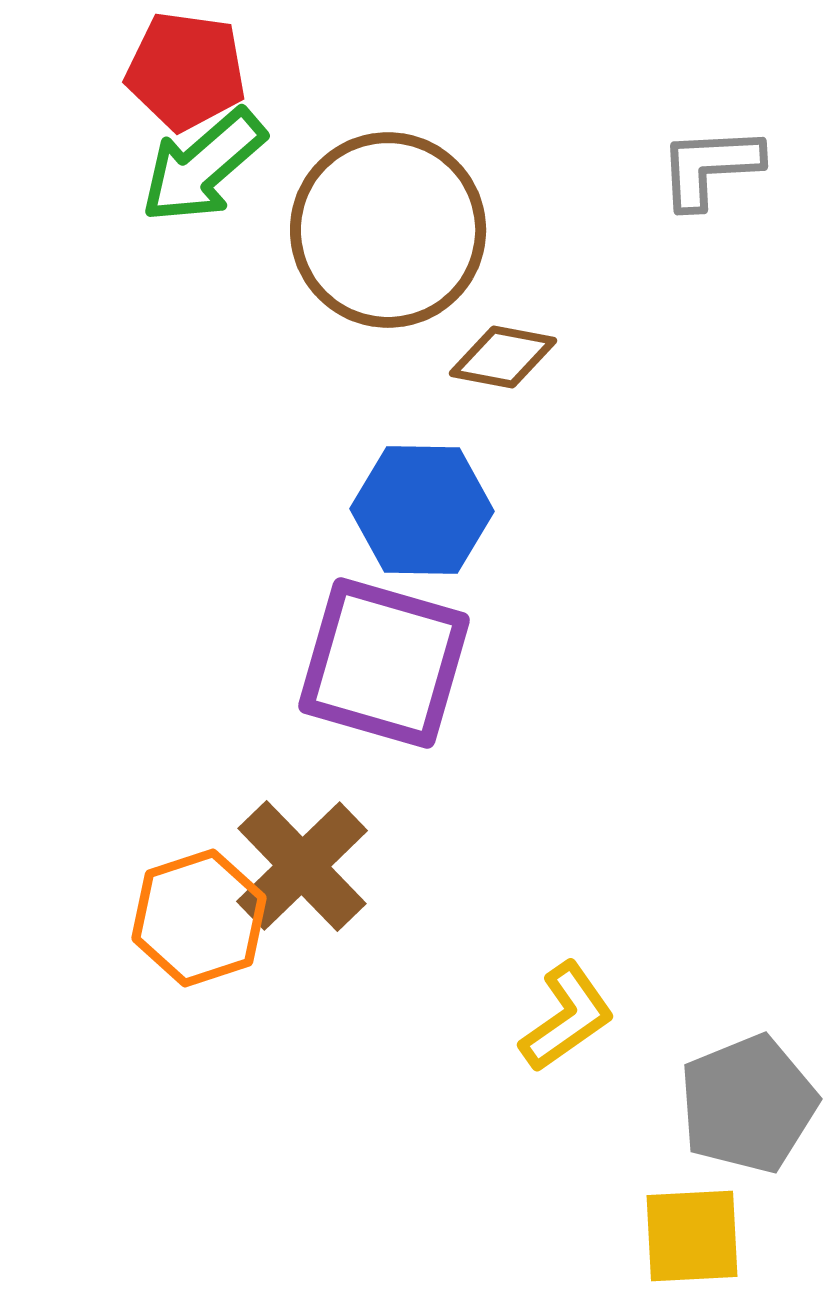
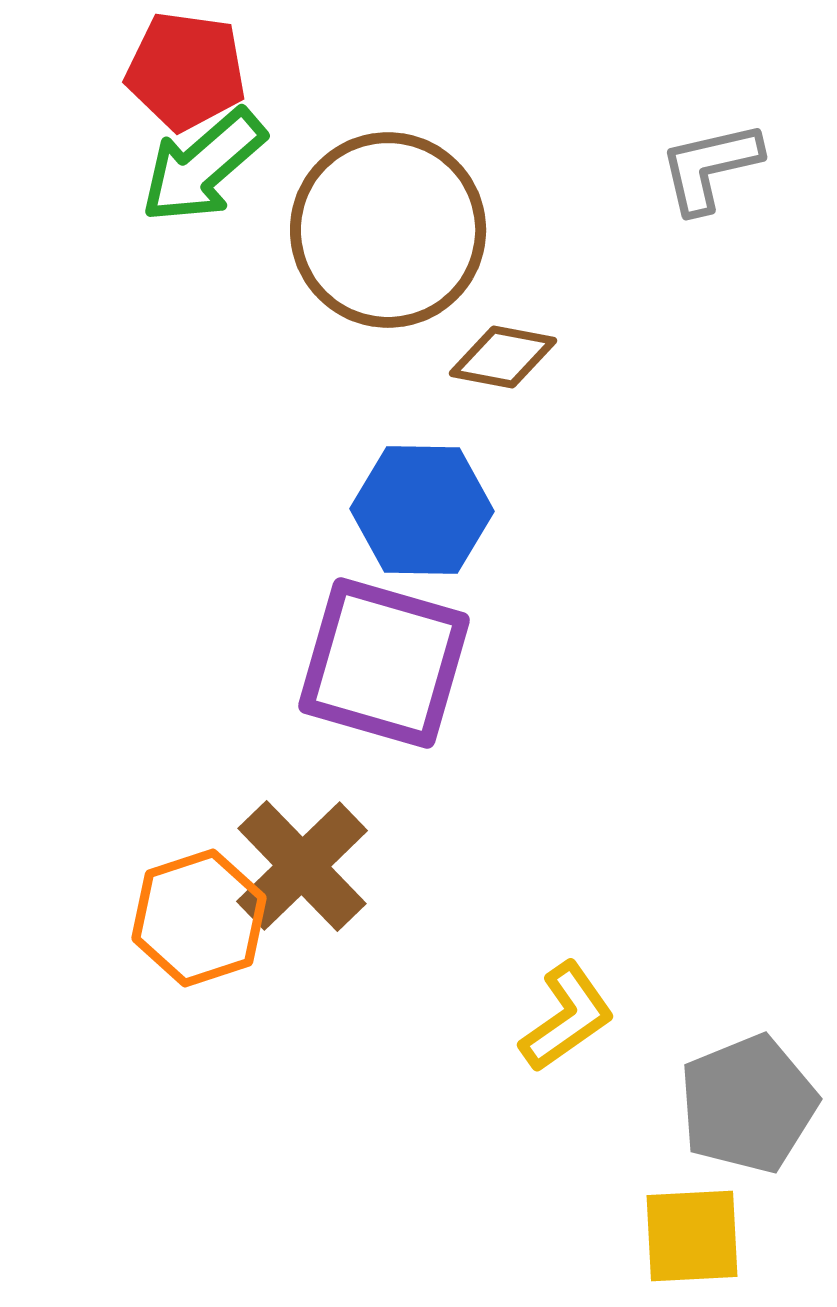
gray L-shape: rotated 10 degrees counterclockwise
